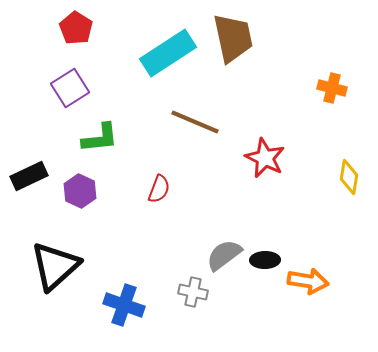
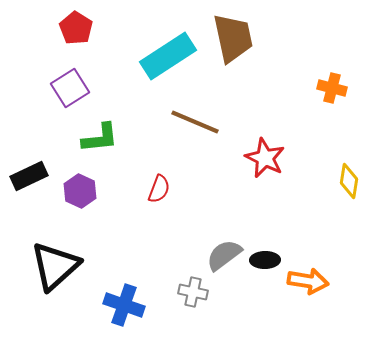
cyan rectangle: moved 3 px down
yellow diamond: moved 4 px down
